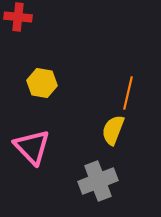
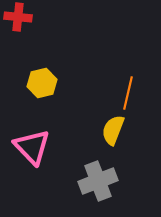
yellow hexagon: rotated 24 degrees counterclockwise
